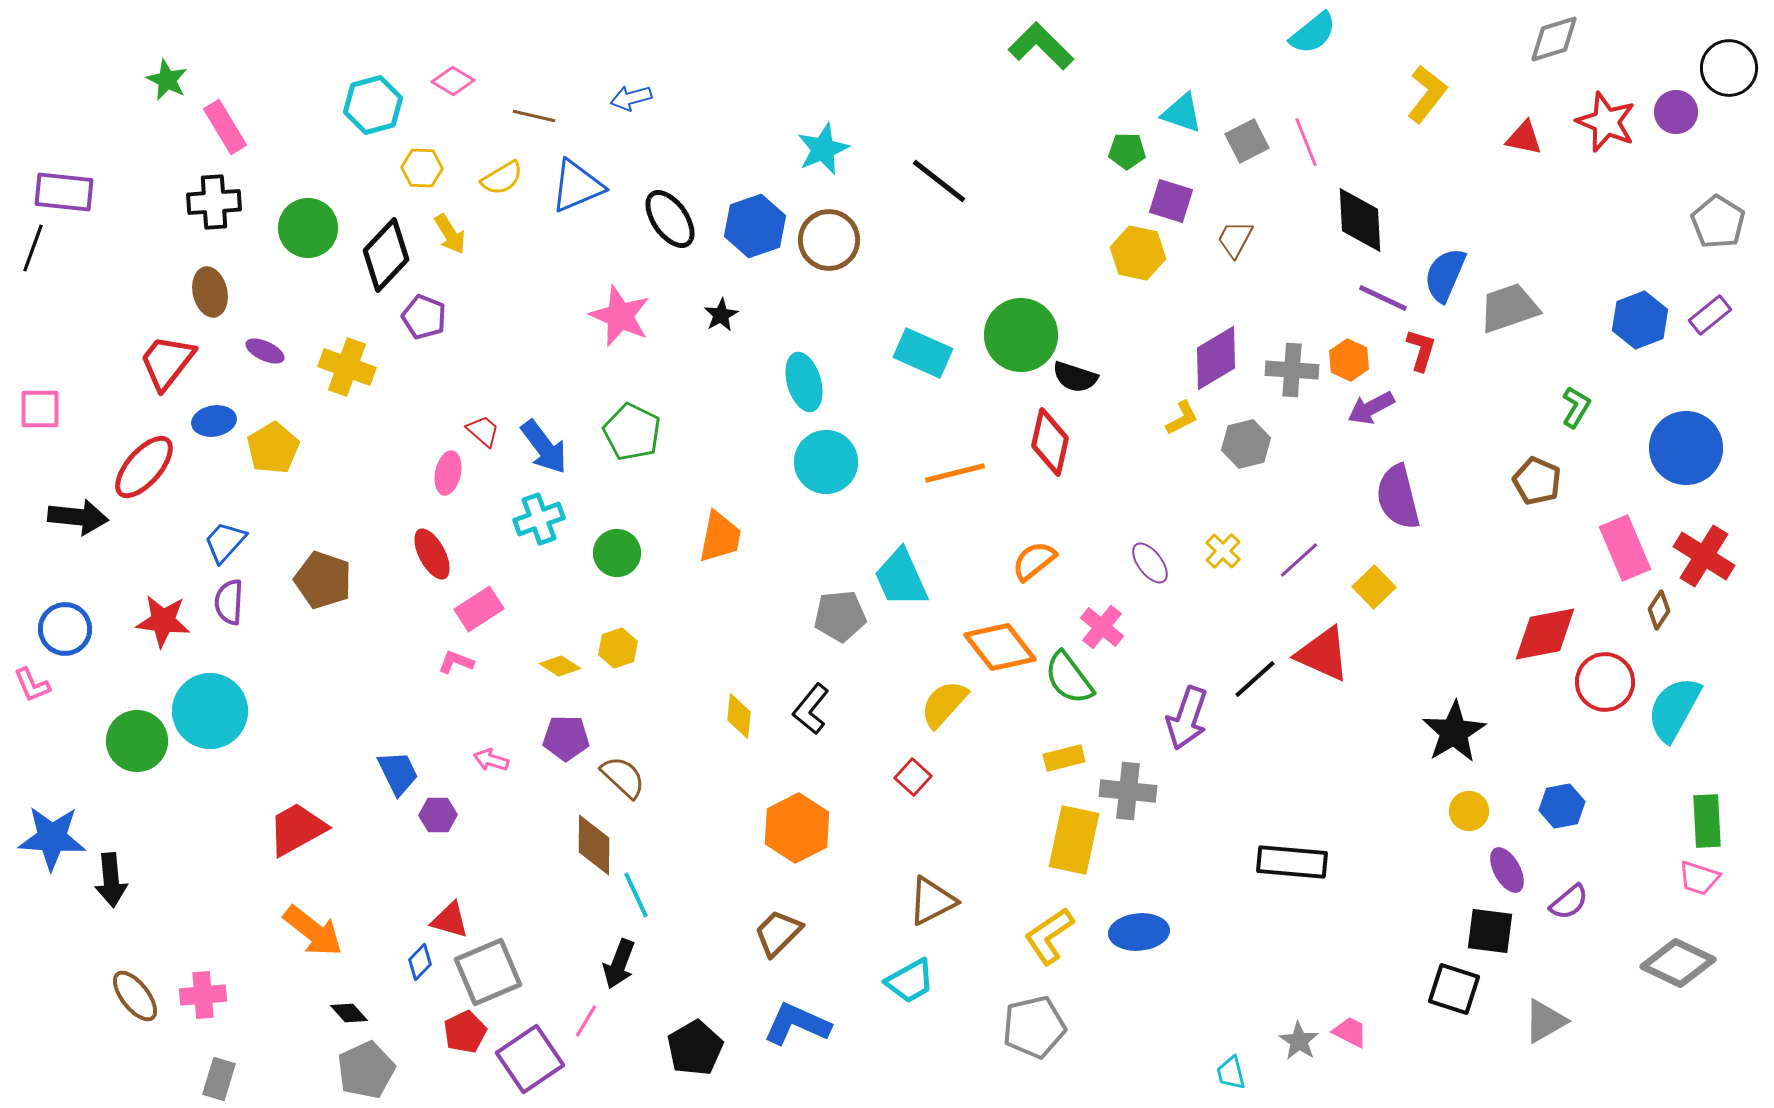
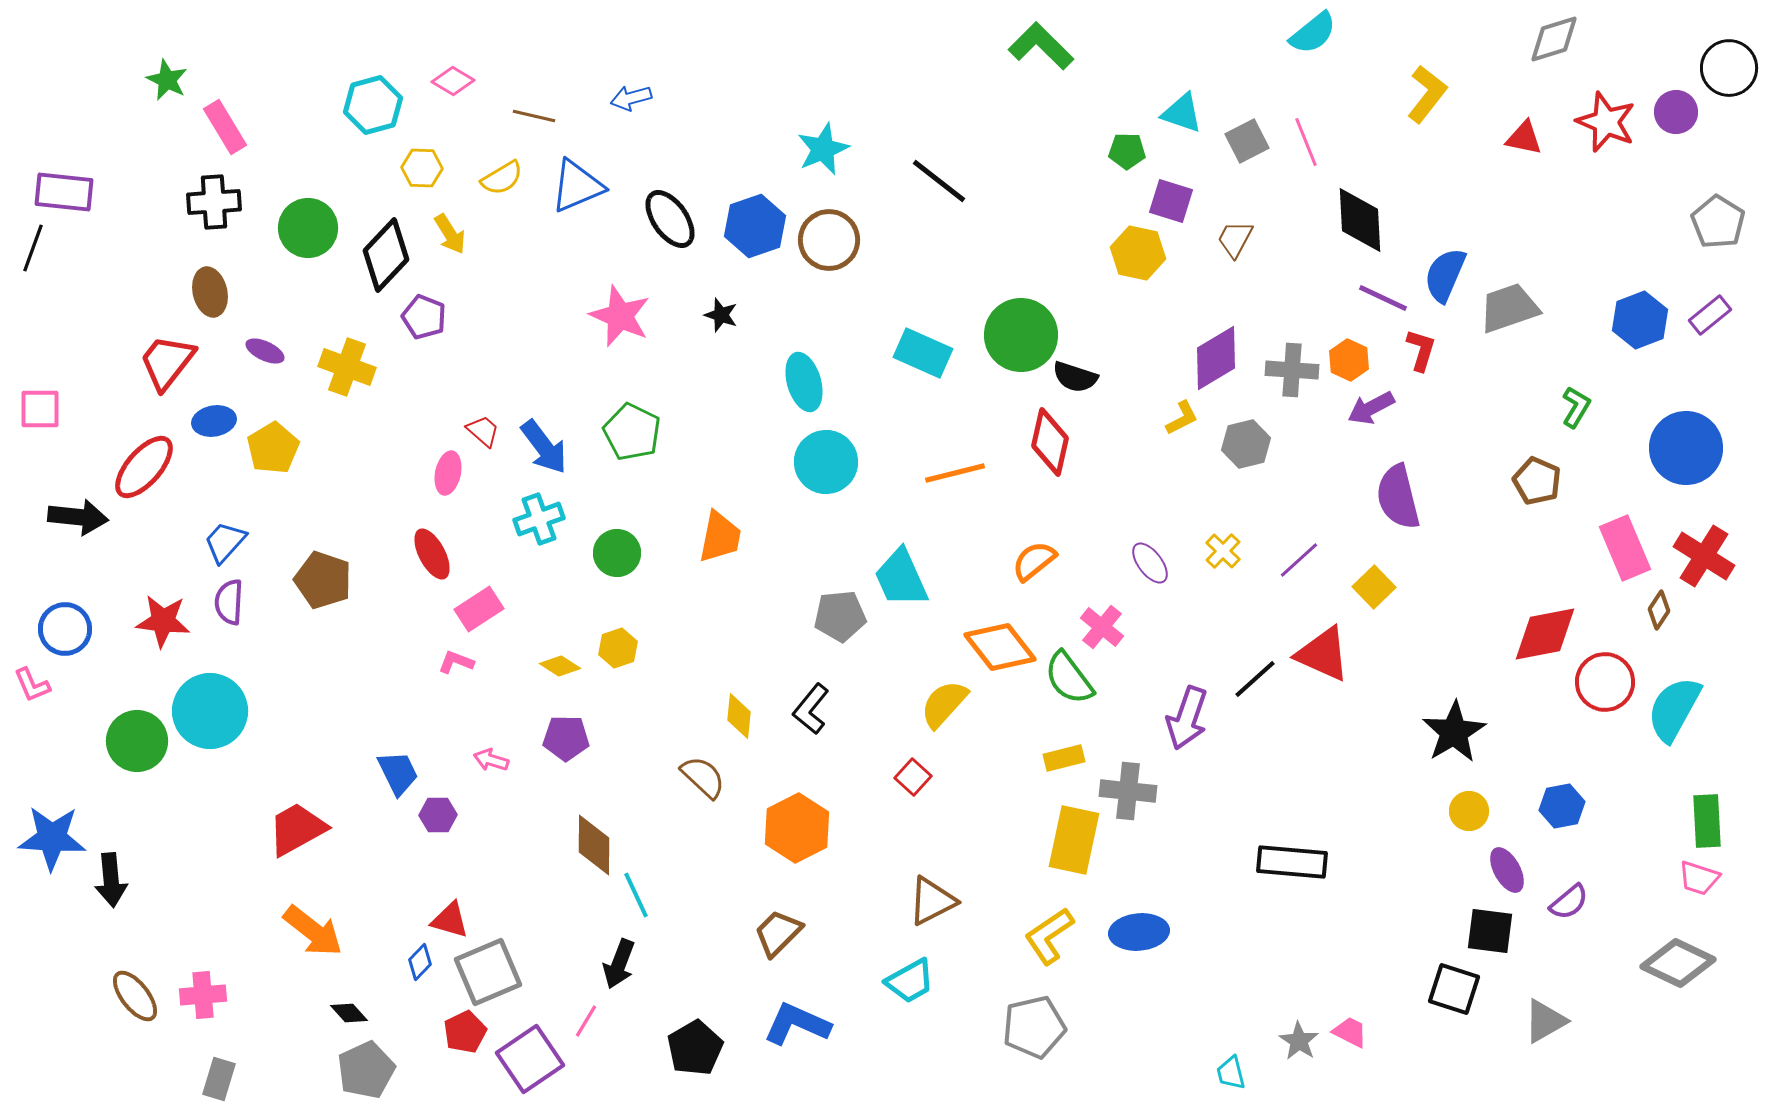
black star at (721, 315): rotated 24 degrees counterclockwise
brown semicircle at (623, 777): moved 80 px right
